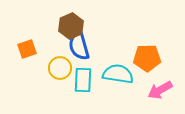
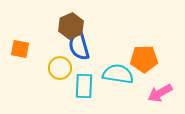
orange square: moved 7 px left; rotated 30 degrees clockwise
orange pentagon: moved 3 px left, 1 px down
cyan rectangle: moved 1 px right, 6 px down
pink arrow: moved 3 px down
